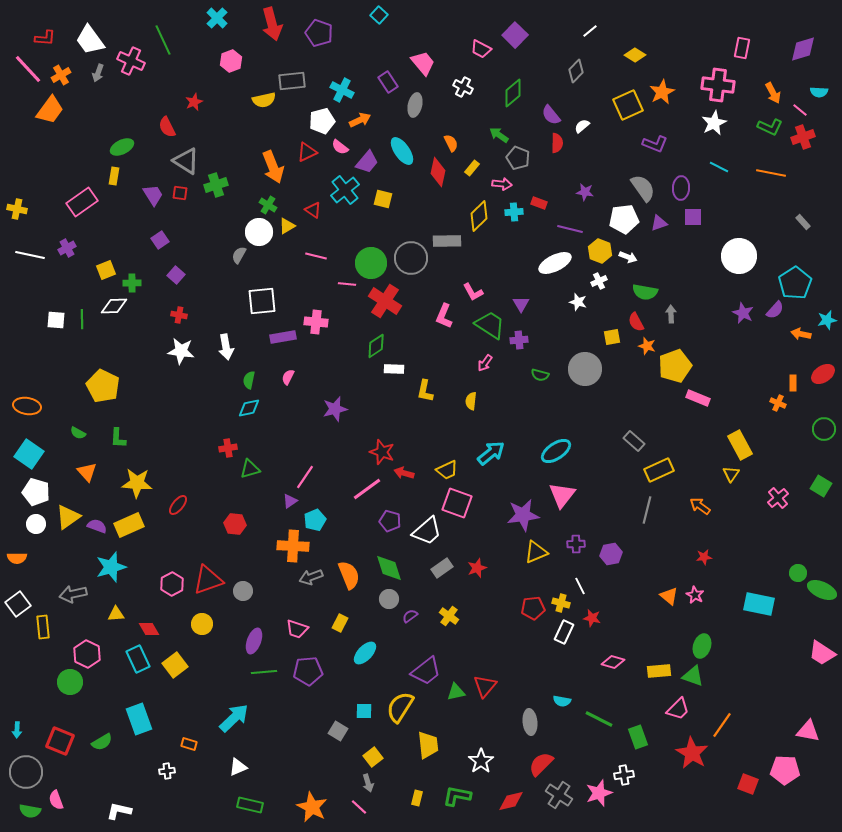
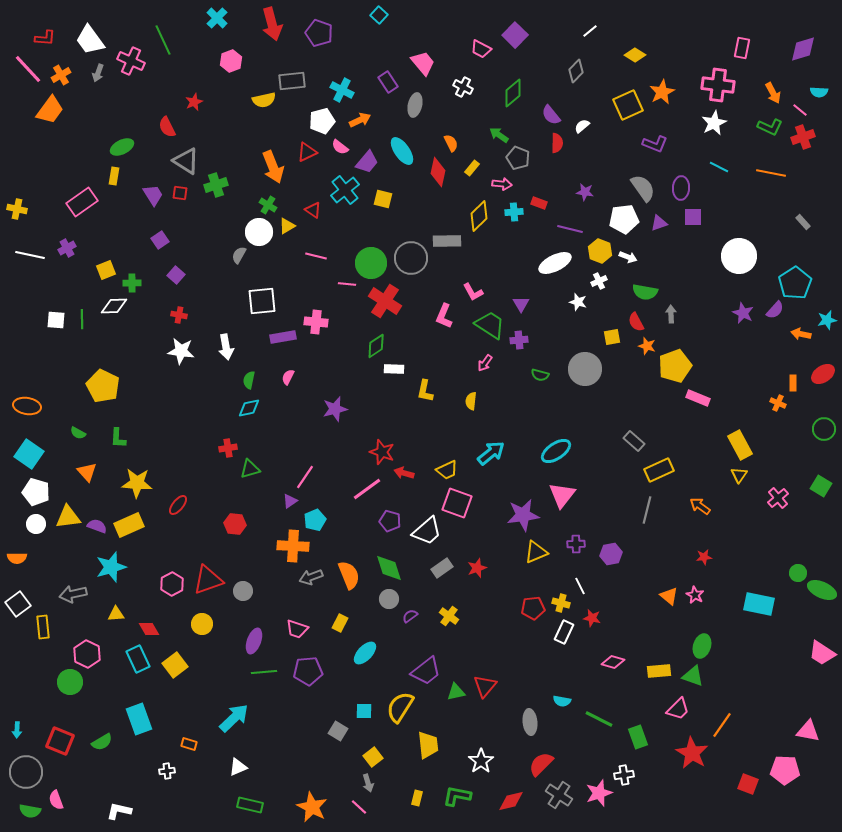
yellow triangle at (731, 474): moved 8 px right, 1 px down
yellow triangle at (68, 517): rotated 28 degrees clockwise
